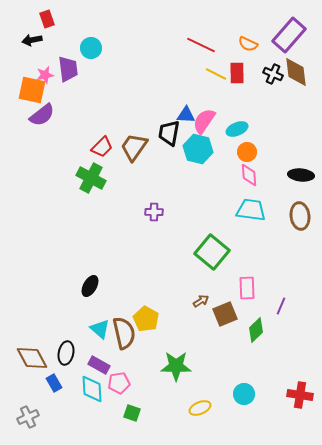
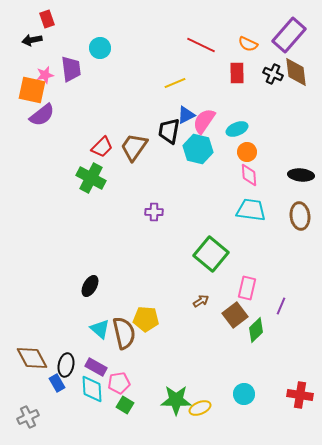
cyan circle at (91, 48): moved 9 px right
purple trapezoid at (68, 69): moved 3 px right
yellow line at (216, 74): moved 41 px left, 9 px down; rotated 50 degrees counterclockwise
blue triangle at (186, 115): rotated 30 degrees counterclockwise
black trapezoid at (169, 133): moved 2 px up
green square at (212, 252): moved 1 px left, 2 px down
pink rectangle at (247, 288): rotated 15 degrees clockwise
brown square at (225, 314): moved 10 px right, 1 px down; rotated 15 degrees counterclockwise
yellow pentagon at (146, 319): rotated 25 degrees counterclockwise
black ellipse at (66, 353): moved 12 px down
purple rectangle at (99, 365): moved 3 px left, 2 px down
green star at (176, 366): moved 34 px down
blue rectangle at (54, 383): moved 3 px right
green square at (132, 413): moved 7 px left, 8 px up; rotated 12 degrees clockwise
